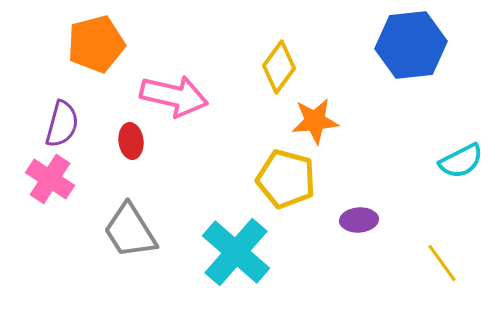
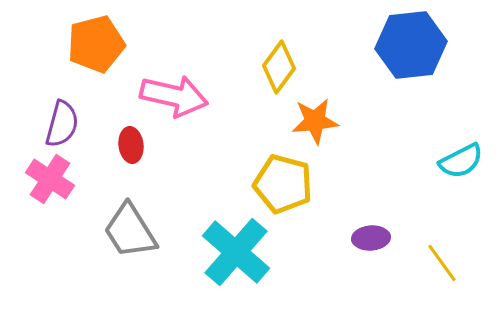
red ellipse: moved 4 px down
yellow pentagon: moved 3 px left, 5 px down
purple ellipse: moved 12 px right, 18 px down
